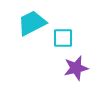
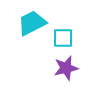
purple star: moved 10 px left
